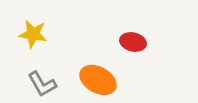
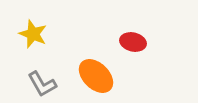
yellow star: rotated 12 degrees clockwise
orange ellipse: moved 2 px left, 4 px up; rotated 15 degrees clockwise
